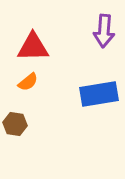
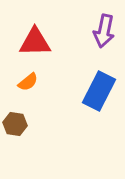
purple arrow: rotated 8 degrees clockwise
red triangle: moved 2 px right, 5 px up
blue rectangle: moved 3 px up; rotated 54 degrees counterclockwise
